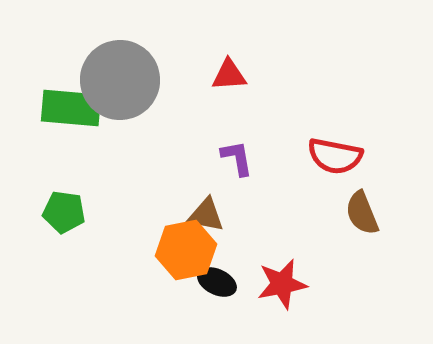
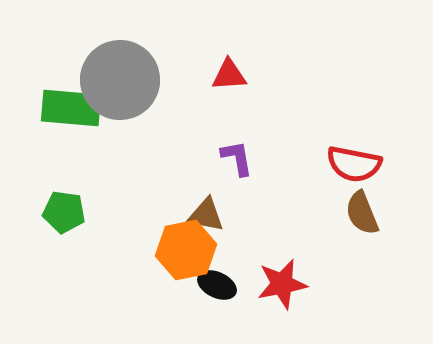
red semicircle: moved 19 px right, 8 px down
black ellipse: moved 3 px down
